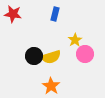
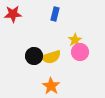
red star: rotated 12 degrees counterclockwise
pink circle: moved 5 px left, 2 px up
